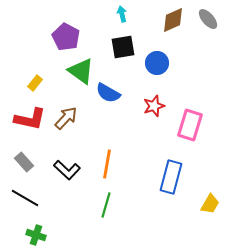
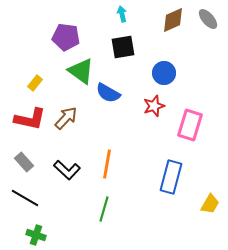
purple pentagon: rotated 20 degrees counterclockwise
blue circle: moved 7 px right, 10 px down
green line: moved 2 px left, 4 px down
